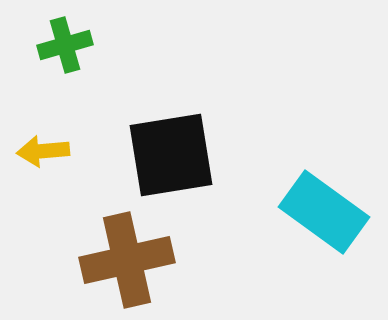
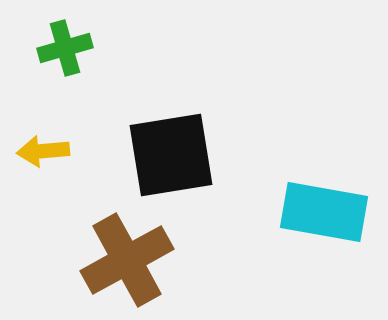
green cross: moved 3 px down
cyan rectangle: rotated 26 degrees counterclockwise
brown cross: rotated 16 degrees counterclockwise
